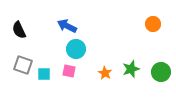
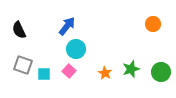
blue arrow: rotated 102 degrees clockwise
pink square: rotated 32 degrees clockwise
